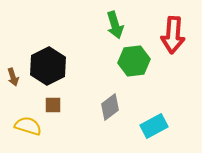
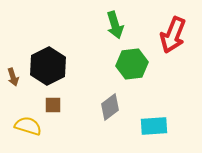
red arrow: rotated 18 degrees clockwise
green hexagon: moved 2 px left, 3 px down
cyan rectangle: rotated 24 degrees clockwise
